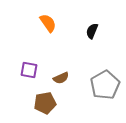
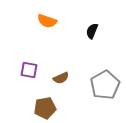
orange semicircle: moved 1 px left, 2 px up; rotated 144 degrees clockwise
brown pentagon: moved 5 px down
